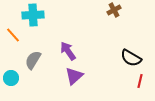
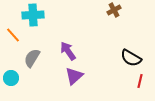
gray semicircle: moved 1 px left, 2 px up
